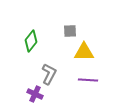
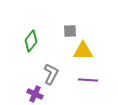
yellow triangle: moved 1 px left, 1 px up
gray L-shape: moved 2 px right
